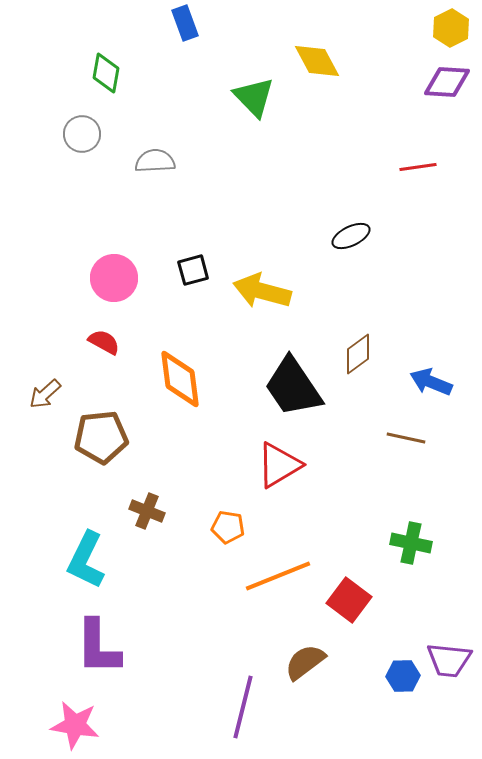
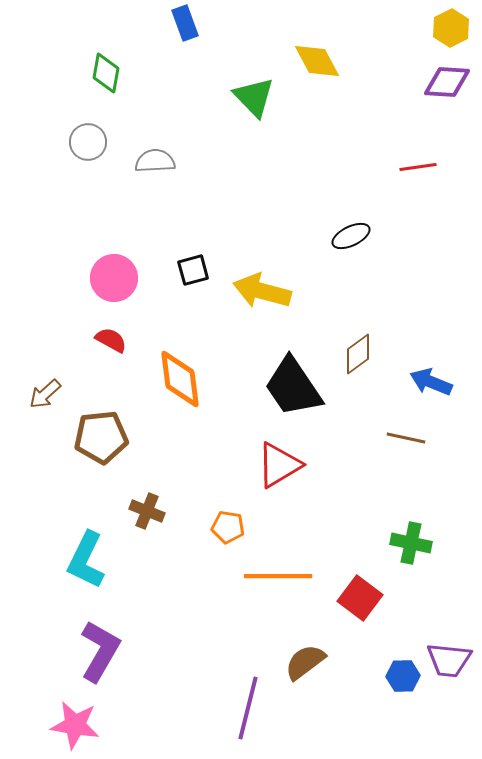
gray circle: moved 6 px right, 8 px down
red semicircle: moved 7 px right, 2 px up
orange line: rotated 22 degrees clockwise
red square: moved 11 px right, 2 px up
purple L-shape: moved 2 px right, 4 px down; rotated 150 degrees counterclockwise
purple line: moved 5 px right, 1 px down
